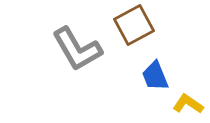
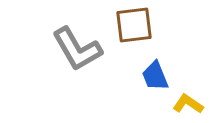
brown square: rotated 21 degrees clockwise
